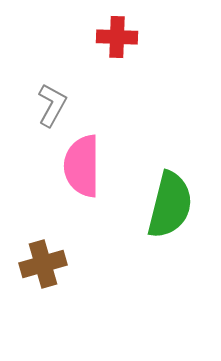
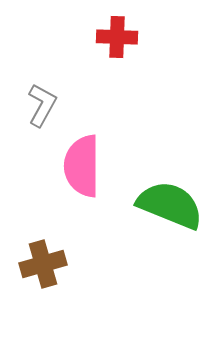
gray L-shape: moved 10 px left
green semicircle: rotated 82 degrees counterclockwise
